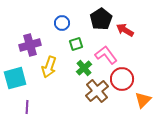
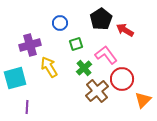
blue circle: moved 2 px left
yellow arrow: rotated 130 degrees clockwise
